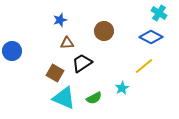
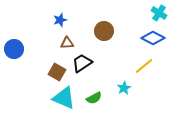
blue diamond: moved 2 px right, 1 px down
blue circle: moved 2 px right, 2 px up
brown square: moved 2 px right, 1 px up
cyan star: moved 2 px right
